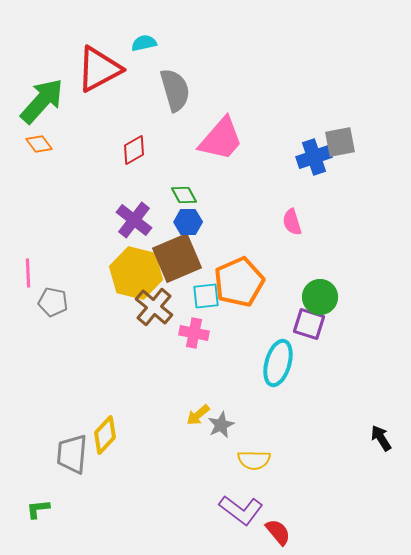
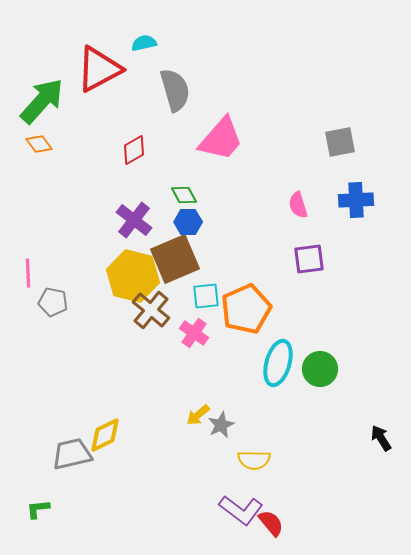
blue cross: moved 42 px right, 43 px down; rotated 16 degrees clockwise
pink semicircle: moved 6 px right, 17 px up
brown square: moved 2 px left, 1 px down
yellow hexagon: moved 3 px left, 3 px down
orange pentagon: moved 7 px right, 27 px down
green circle: moved 72 px down
brown cross: moved 3 px left, 3 px down
purple square: moved 65 px up; rotated 24 degrees counterclockwise
pink cross: rotated 24 degrees clockwise
yellow diamond: rotated 21 degrees clockwise
gray trapezoid: rotated 72 degrees clockwise
red semicircle: moved 7 px left, 9 px up
